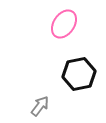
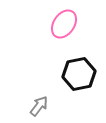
gray arrow: moved 1 px left
